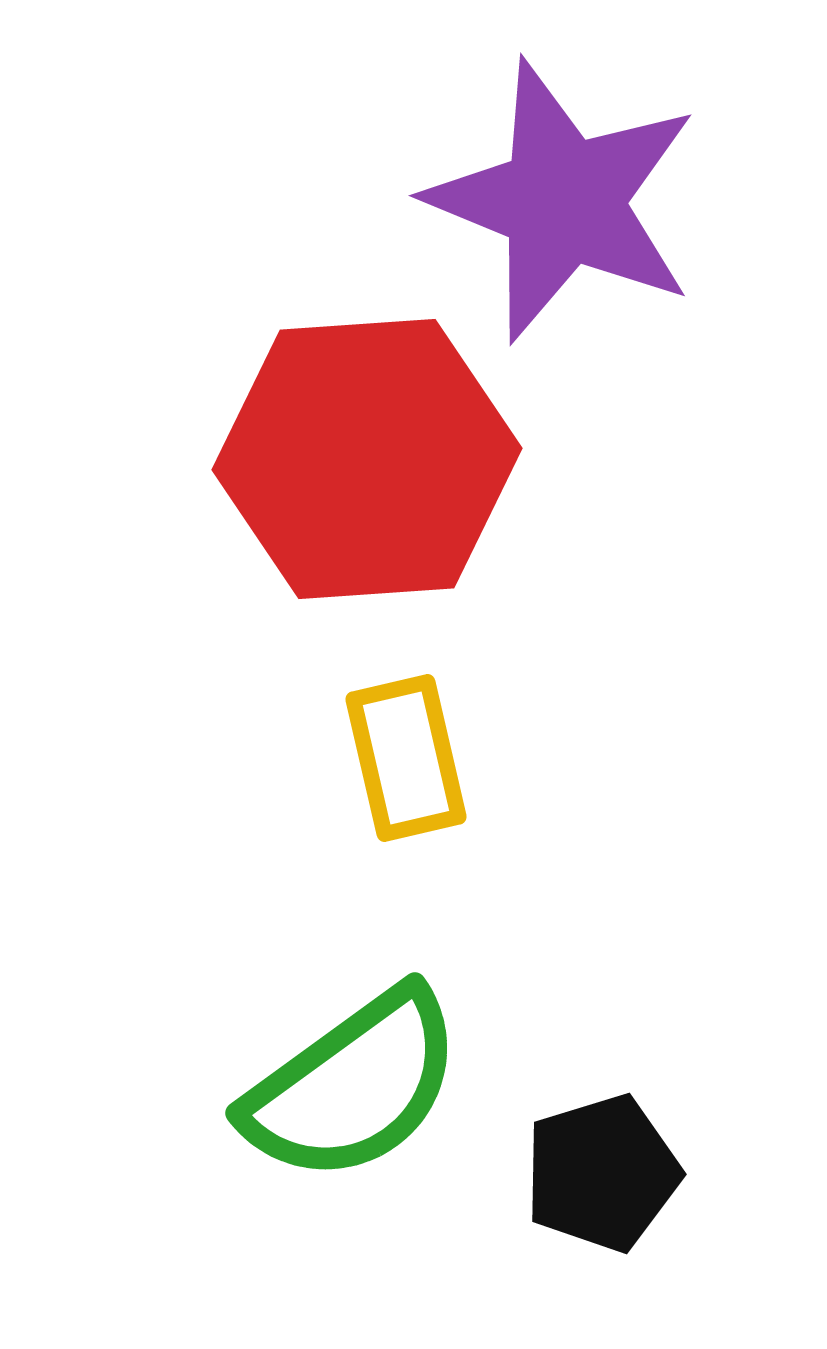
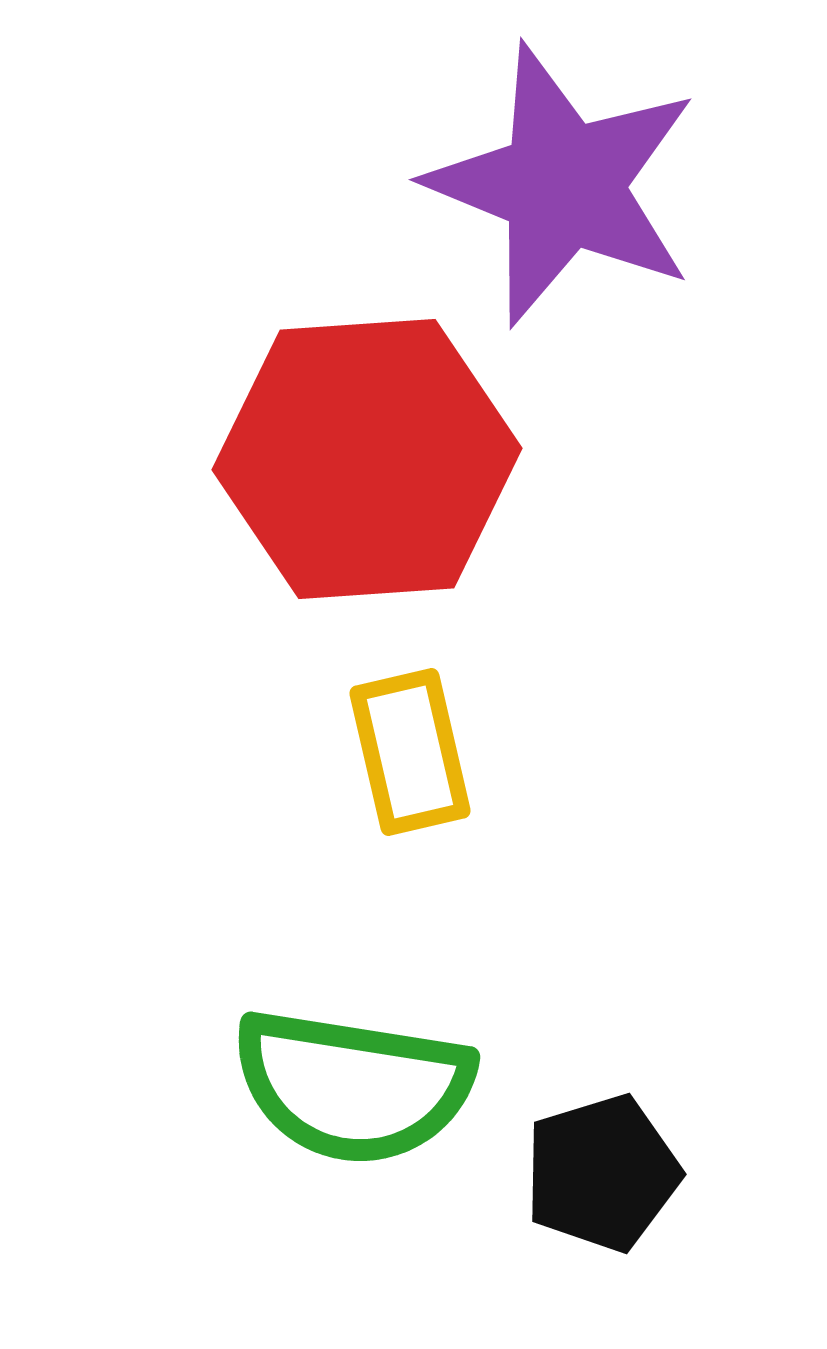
purple star: moved 16 px up
yellow rectangle: moved 4 px right, 6 px up
green semicircle: rotated 45 degrees clockwise
